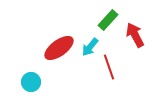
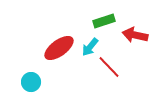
green rectangle: moved 4 px left, 1 px down; rotated 30 degrees clockwise
red arrow: rotated 50 degrees counterclockwise
red line: rotated 25 degrees counterclockwise
